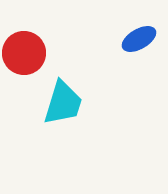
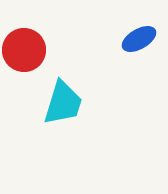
red circle: moved 3 px up
